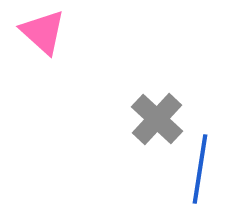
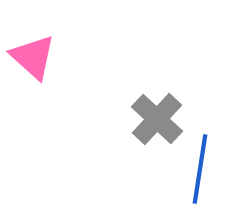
pink triangle: moved 10 px left, 25 px down
